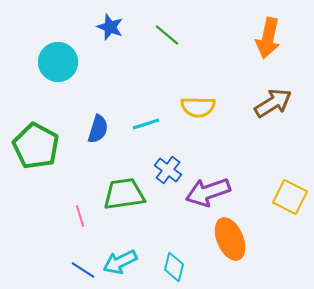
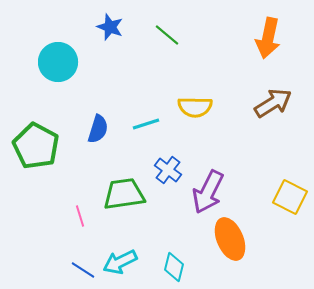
yellow semicircle: moved 3 px left
purple arrow: rotated 45 degrees counterclockwise
